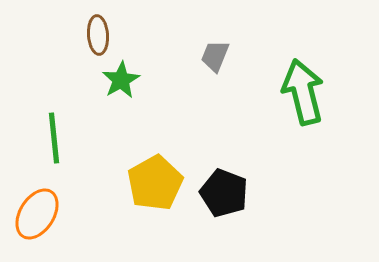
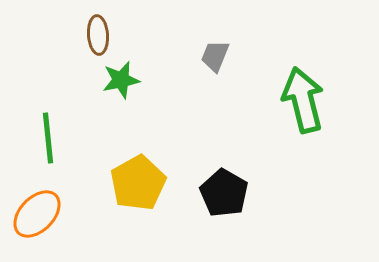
green star: rotated 18 degrees clockwise
green arrow: moved 8 px down
green line: moved 6 px left
yellow pentagon: moved 17 px left
black pentagon: rotated 9 degrees clockwise
orange ellipse: rotated 12 degrees clockwise
